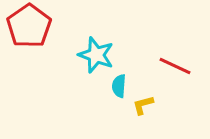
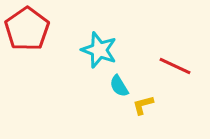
red pentagon: moved 2 px left, 3 px down
cyan star: moved 3 px right, 5 px up
cyan semicircle: rotated 35 degrees counterclockwise
